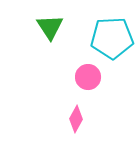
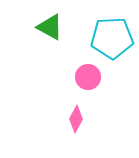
green triangle: rotated 28 degrees counterclockwise
